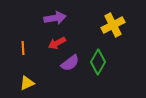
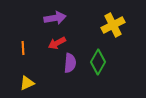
purple semicircle: rotated 48 degrees counterclockwise
